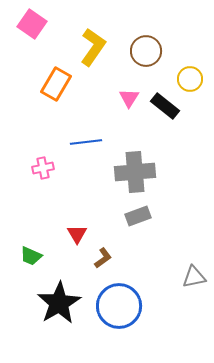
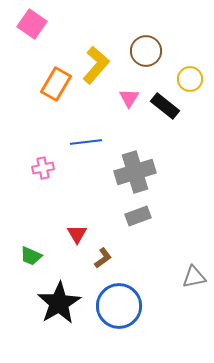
yellow L-shape: moved 3 px right, 18 px down; rotated 6 degrees clockwise
gray cross: rotated 12 degrees counterclockwise
